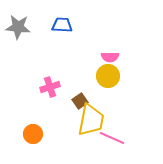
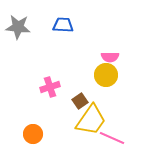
blue trapezoid: moved 1 px right
yellow circle: moved 2 px left, 1 px up
yellow trapezoid: rotated 24 degrees clockwise
